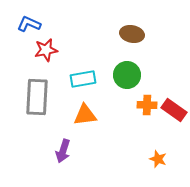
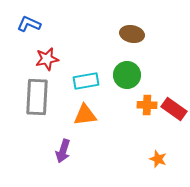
red star: moved 1 px right, 9 px down
cyan rectangle: moved 3 px right, 2 px down
red rectangle: moved 1 px up
